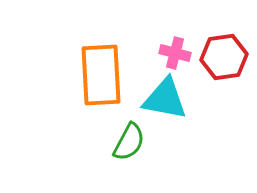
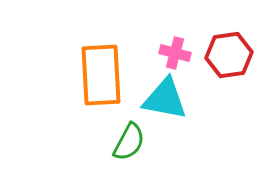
red hexagon: moved 5 px right, 2 px up
